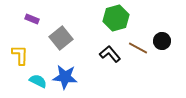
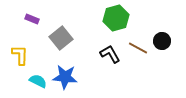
black L-shape: rotated 10 degrees clockwise
